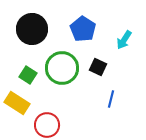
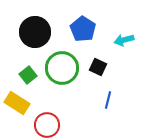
black circle: moved 3 px right, 3 px down
cyan arrow: rotated 42 degrees clockwise
green square: rotated 18 degrees clockwise
blue line: moved 3 px left, 1 px down
